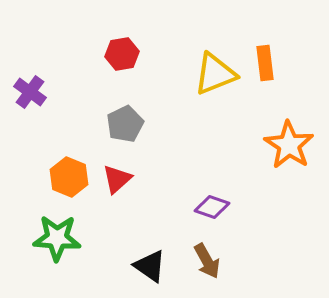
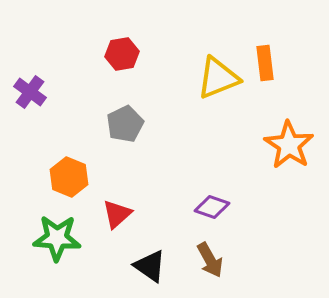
yellow triangle: moved 3 px right, 4 px down
red triangle: moved 35 px down
brown arrow: moved 3 px right, 1 px up
